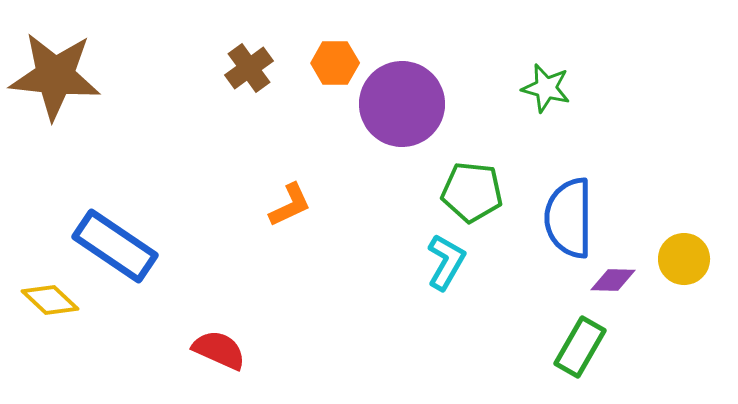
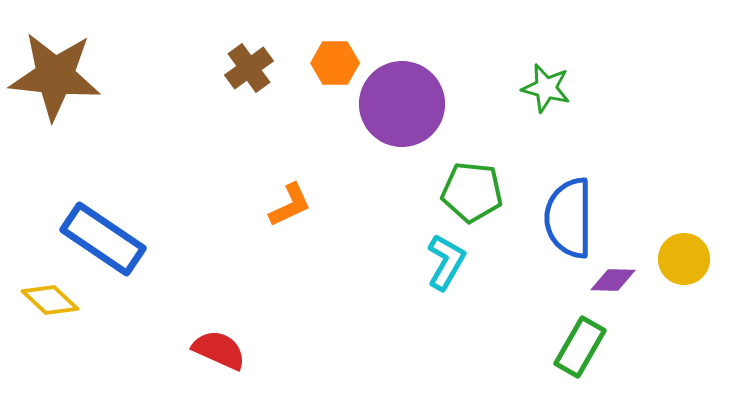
blue rectangle: moved 12 px left, 7 px up
